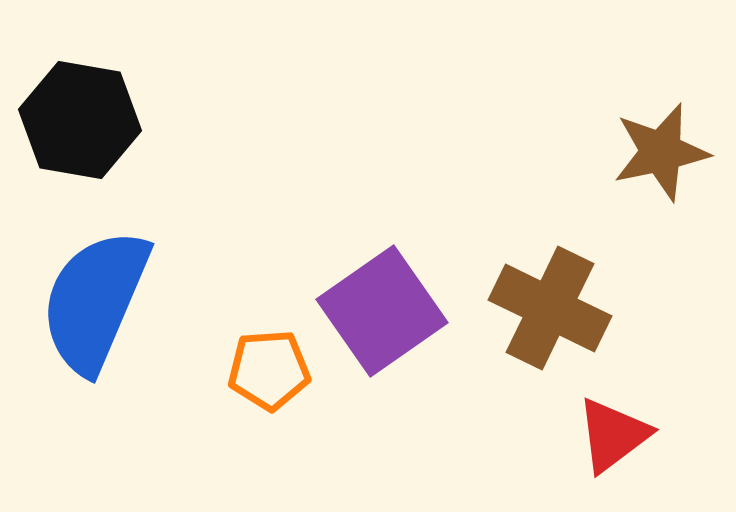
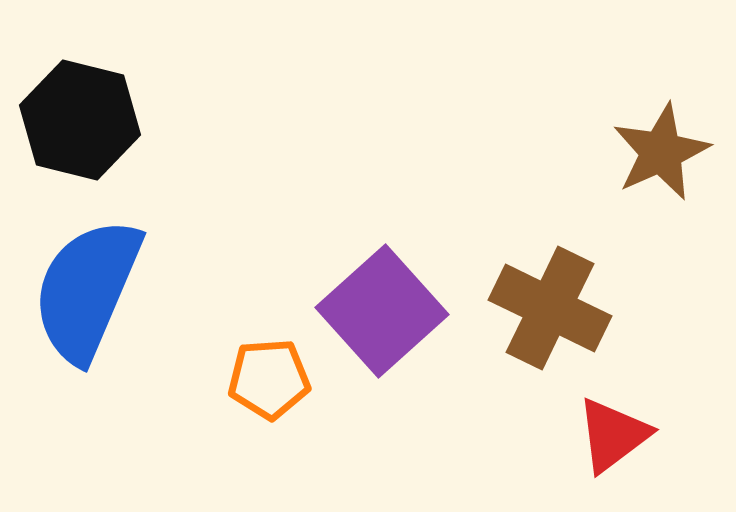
black hexagon: rotated 4 degrees clockwise
brown star: rotated 12 degrees counterclockwise
blue semicircle: moved 8 px left, 11 px up
purple square: rotated 7 degrees counterclockwise
orange pentagon: moved 9 px down
